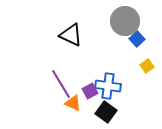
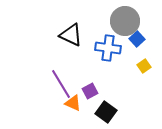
yellow square: moved 3 px left
blue cross: moved 38 px up
